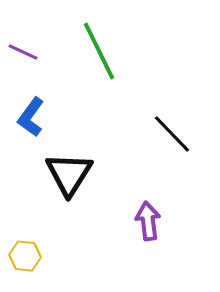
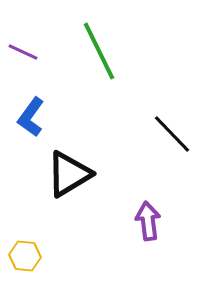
black triangle: rotated 27 degrees clockwise
